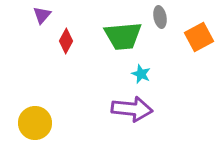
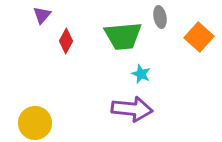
orange square: rotated 20 degrees counterclockwise
